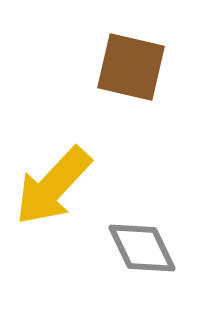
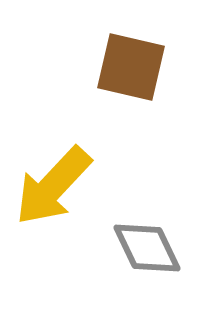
gray diamond: moved 5 px right
